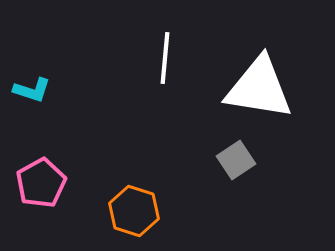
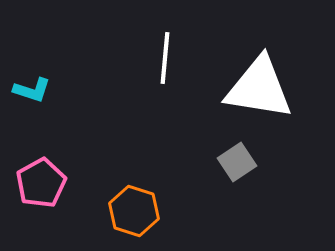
gray square: moved 1 px right, 2 px down
